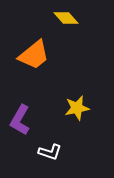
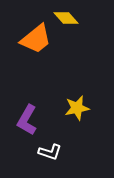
orange trapezoid: moved 2 px right, 16 px up
purple L-shape: moved 7 px right
